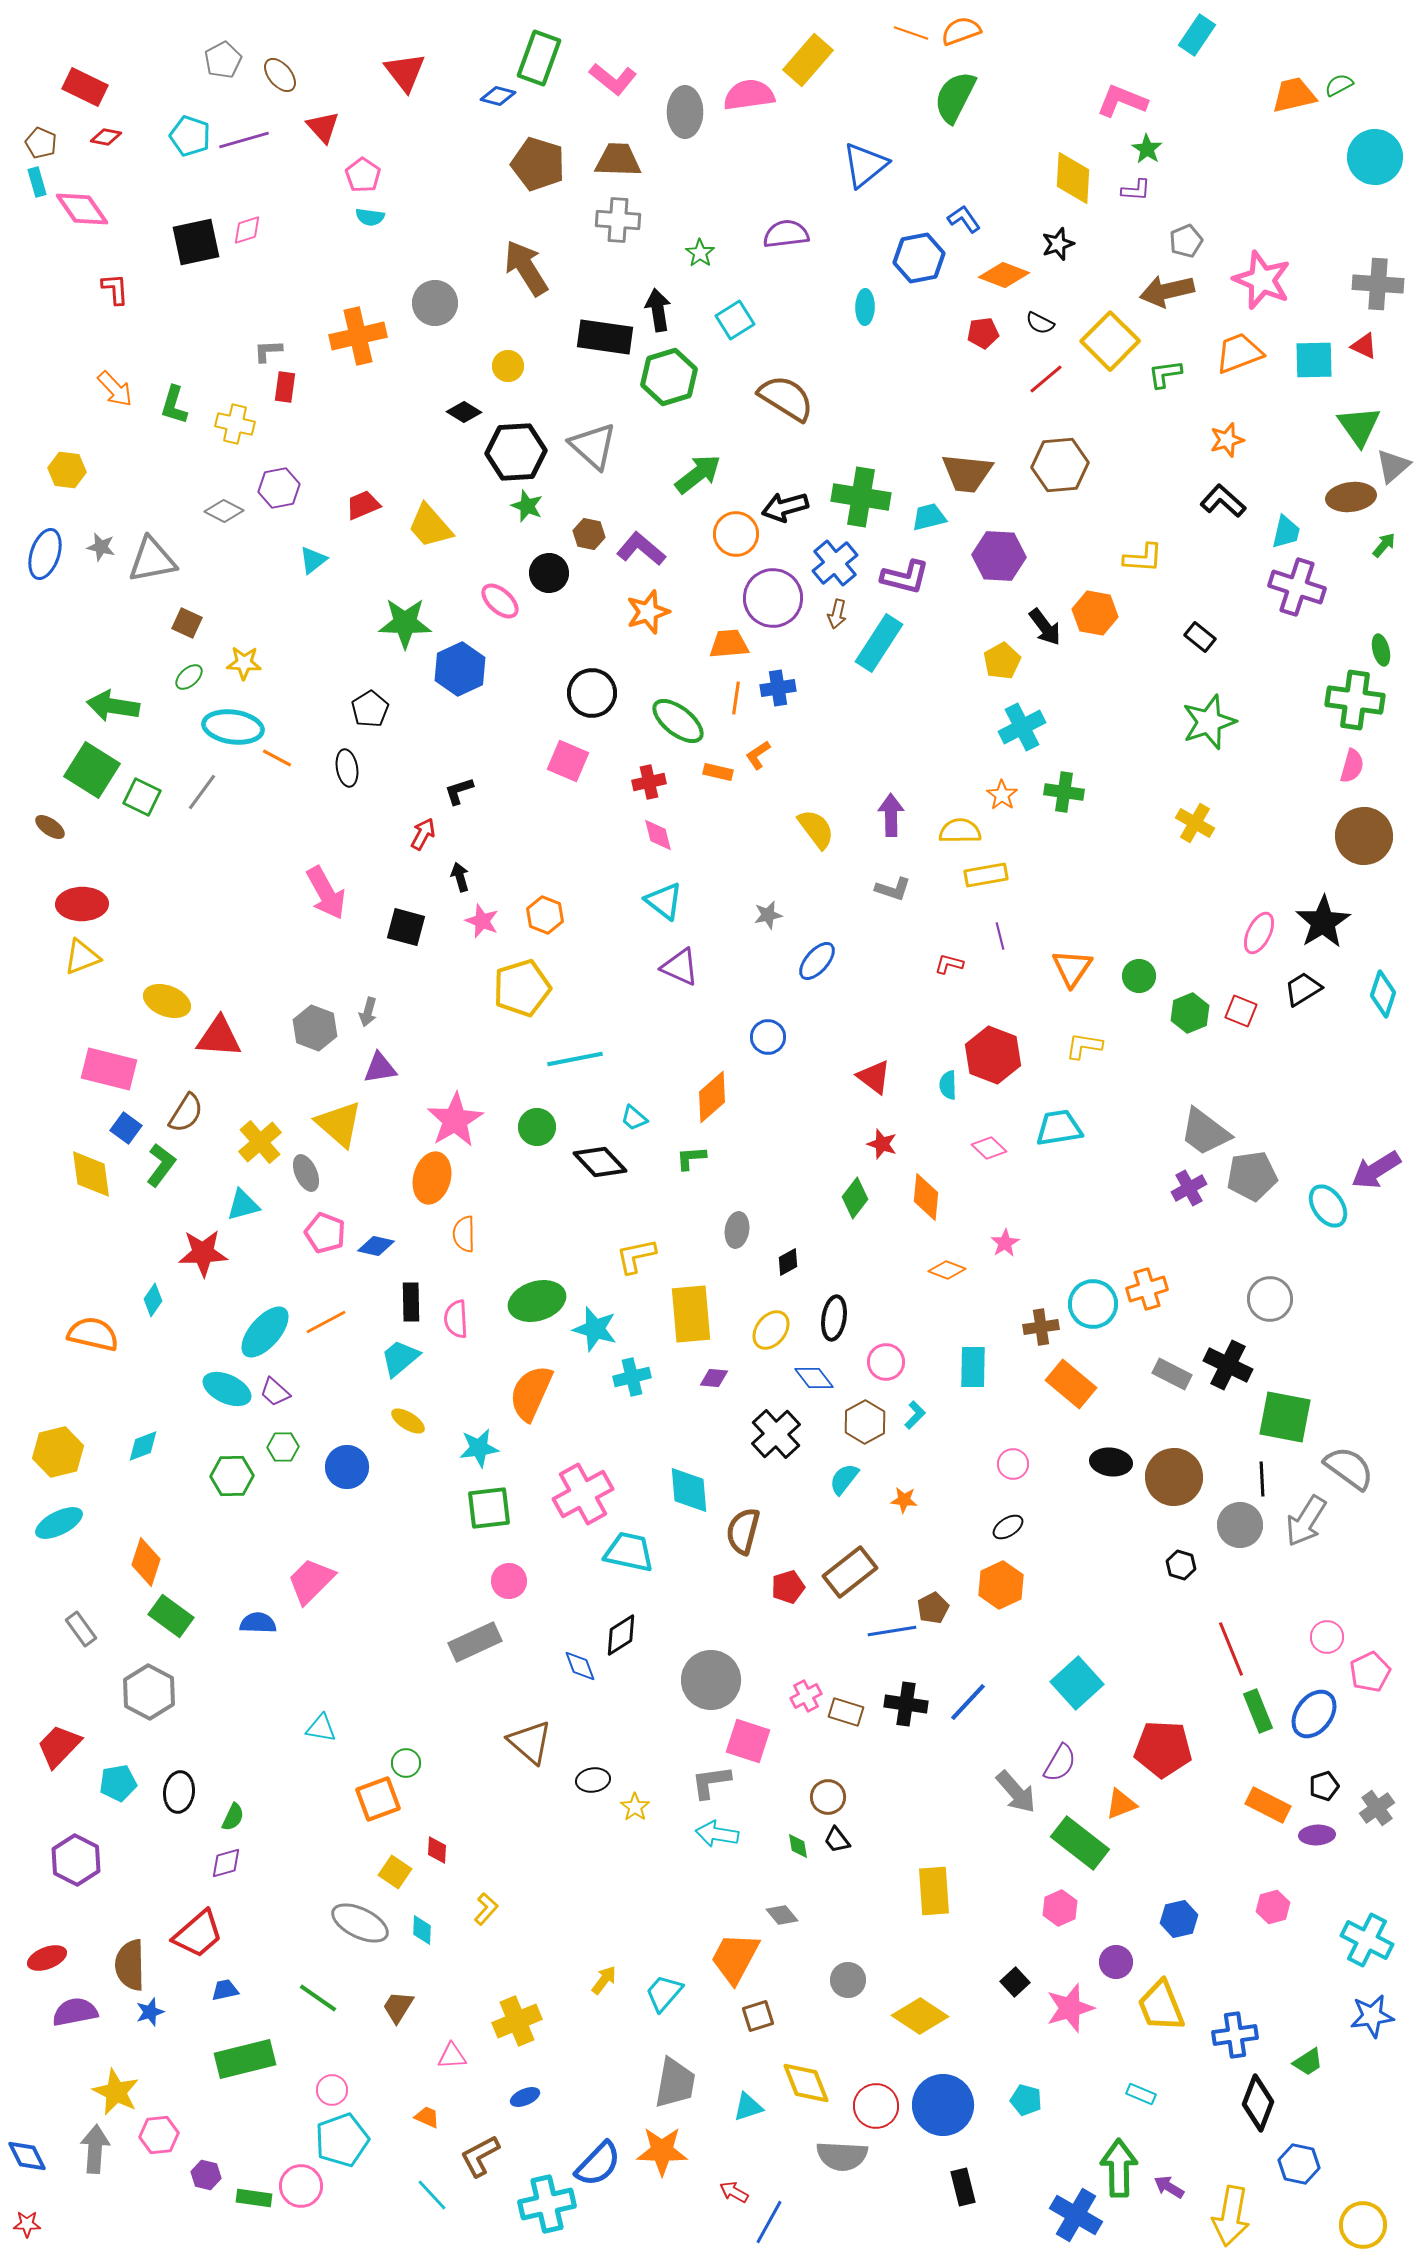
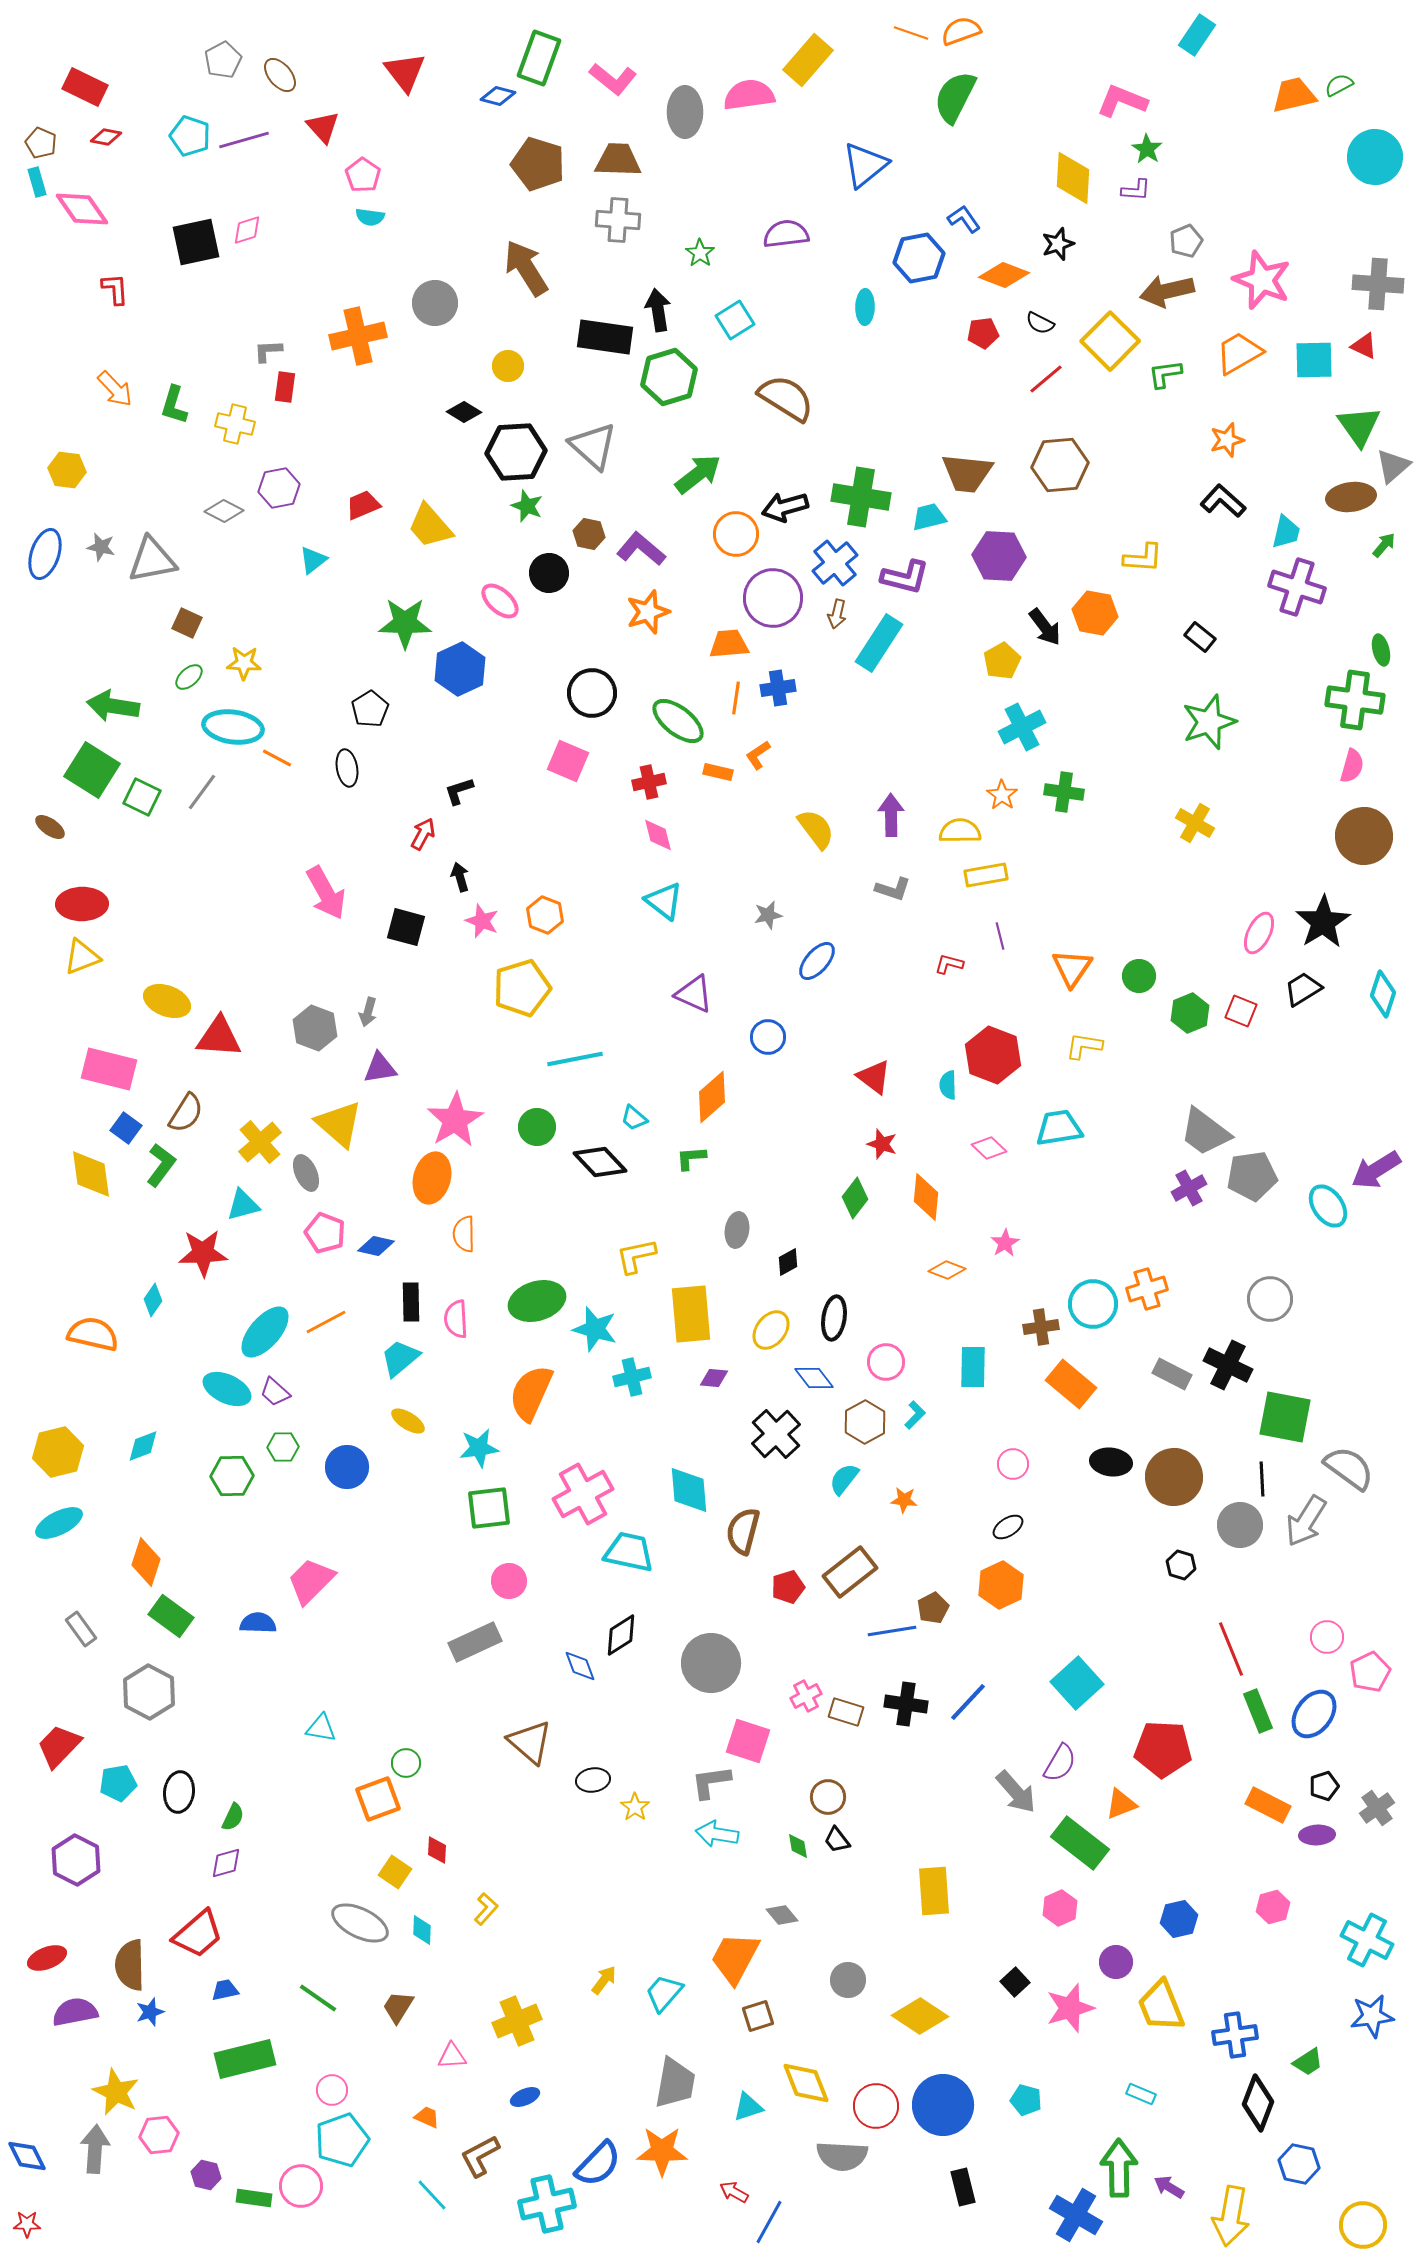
orange trapezoid at (1239, 353): rotated 9 degrees counterclockwise
purple triangle at (680, 967): moved 14 px right, 27 px down
gray circle at (711, 1680): moved 17 px up
